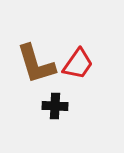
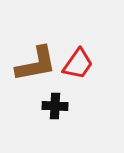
brown L-shape: rotated 84 degrees counterclockwise
